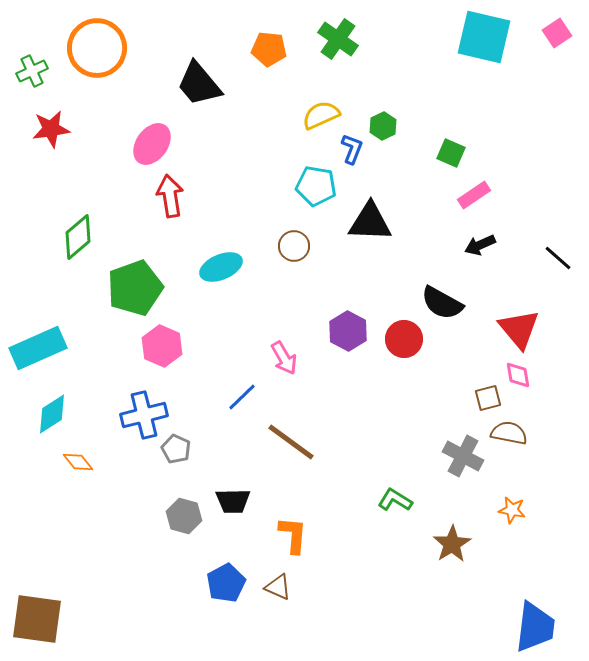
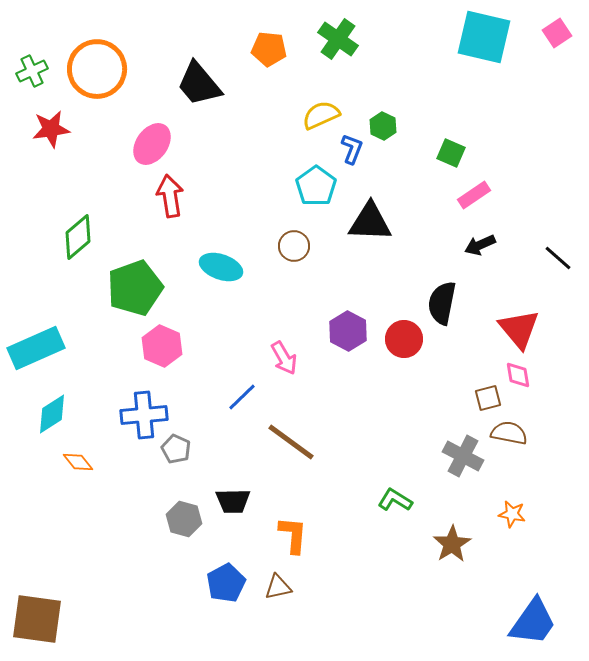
orange circle at (97, 48): moved 21 px down
green hexagon at (383, 126): rotated 8 degrees counterclockwise
cyan pentagon at (316, 186): rotated 27 degrees clockwise
cyan ellipse at (221, 267): rotated 42 degrees clockwise
black semicircle at (442, 303): rotated 72 degrees clockwise
cyan rectangle at (38, 348): moved 2 px left
blue cross at (144, 415): rotated 9 degrees clockwise
orange star at (512, 510): moved 4 px down
gray hexagon at (184, 516): moved 3 px down
brown triangle at (278, 587): rotated 36 degrees counterclockwise
blue trapezoid at (535, 627): moved 2 px left, 5 px up; rotated 28 degrees clockwise
